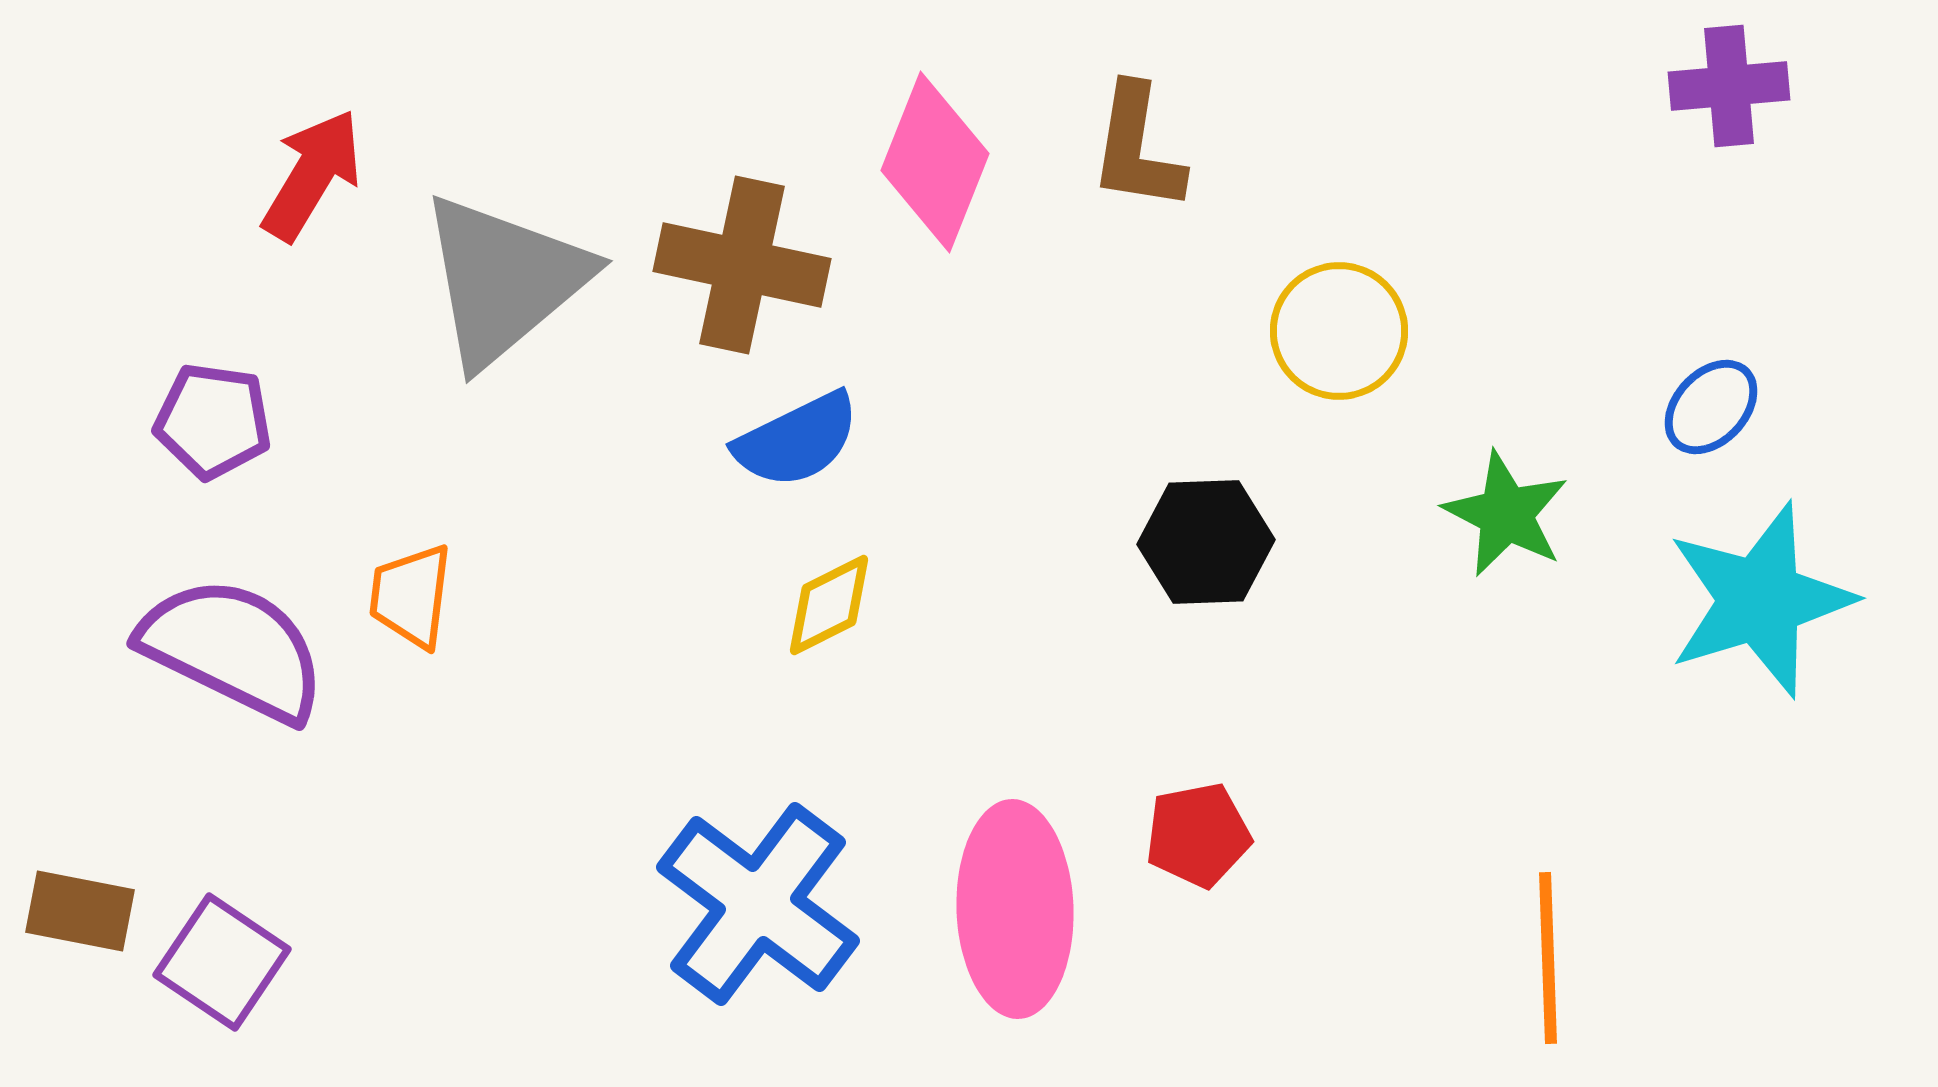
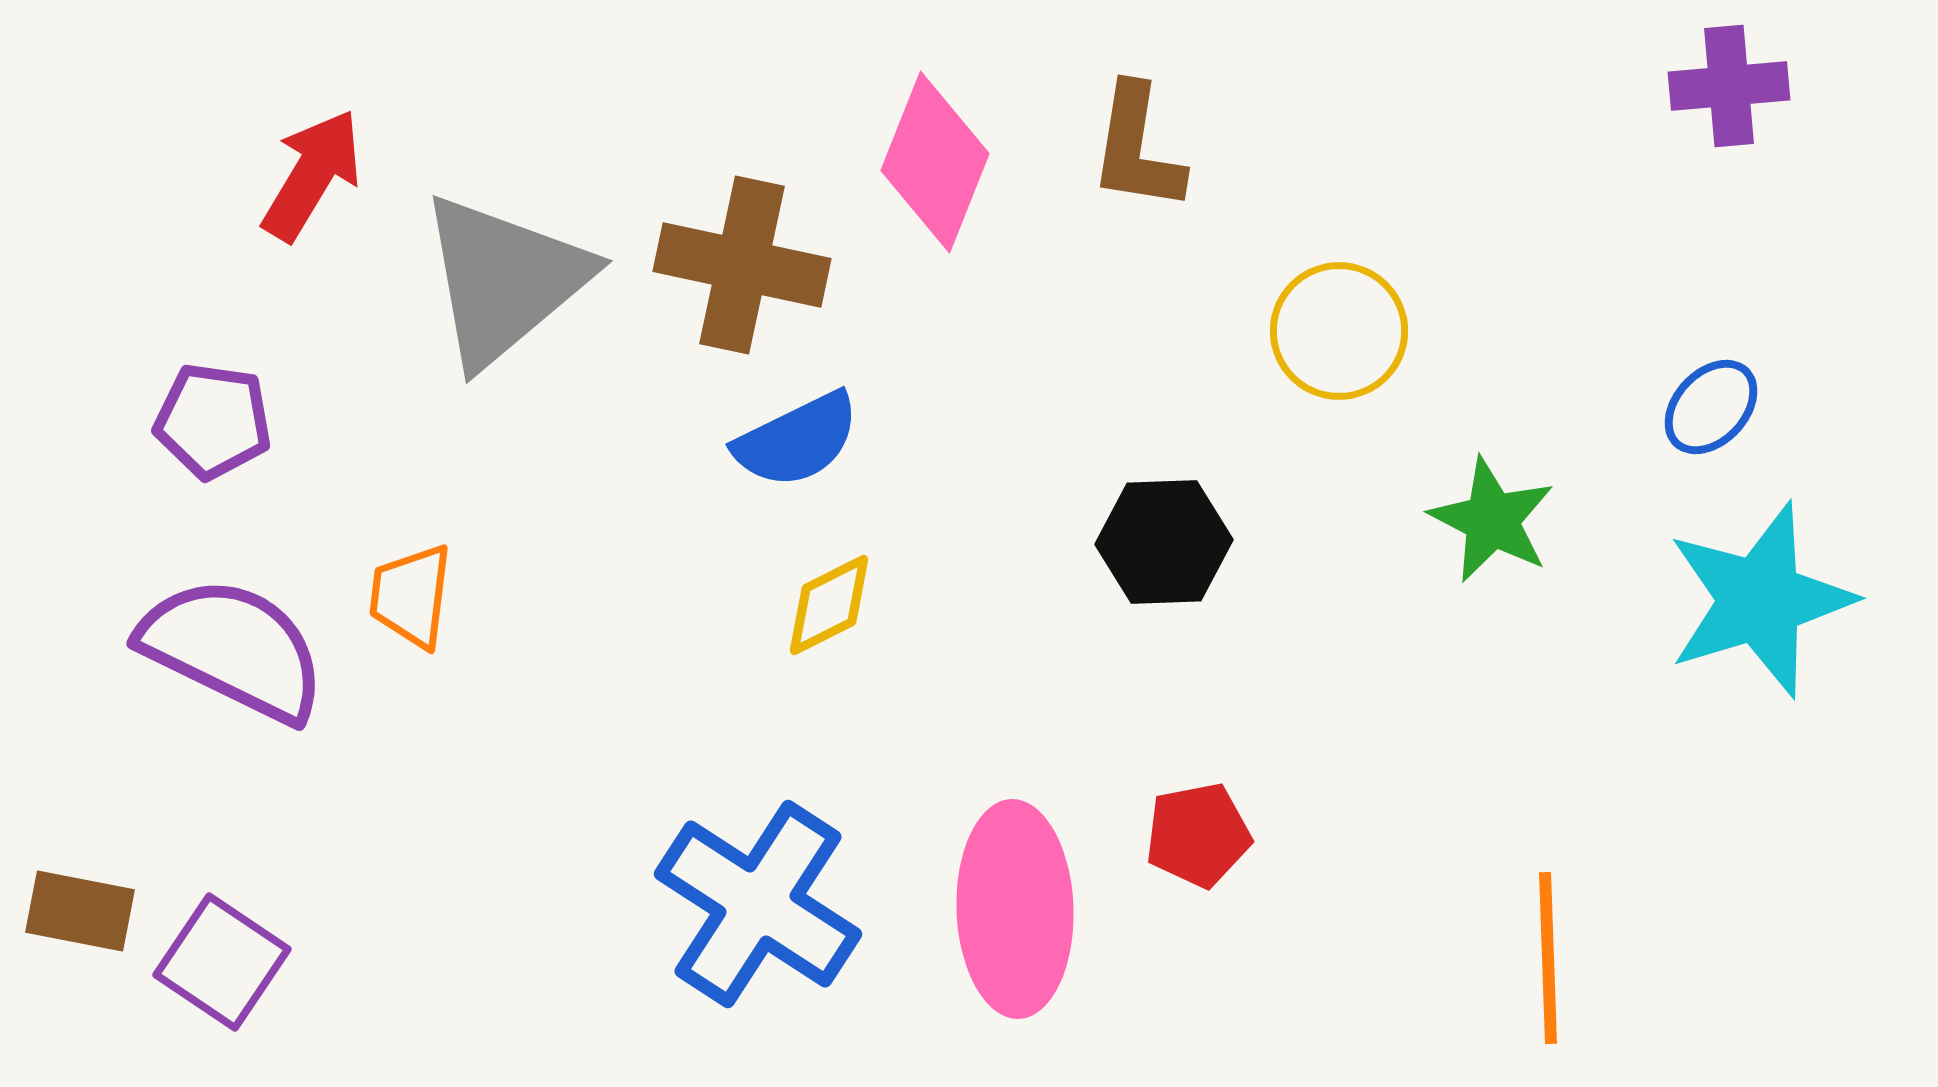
green star: moved 14 px left, 6 px down
black hexagon: moved 42 px left
blue cross: rotated 4 degrees counterclockwise
